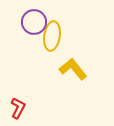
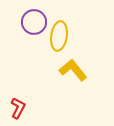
yellow ellipse: moved 7 px right
yellow L-shape: moved 1 px down
